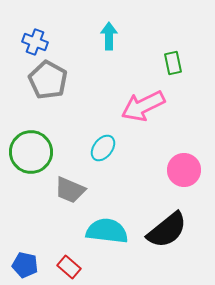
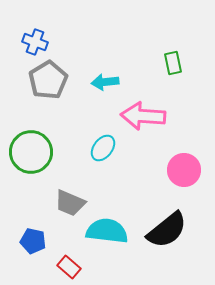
cyan arrow: moved 4 px left, 46 px down; rotated 96 degrees counterclockwise
gray pentagon: rotated 12 degrees clockwise
pink arrow: moved 10 px down; rotated 30 degrees clockwise
gray trapezoid: moved 13 px down
blue pentagon: moved 8 px right, 24 px up
